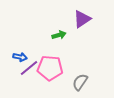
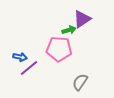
green arrow: moved 10 px right, 5 px up
pink pentagon: moved 9 px right, 19 px up
